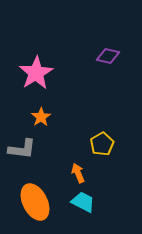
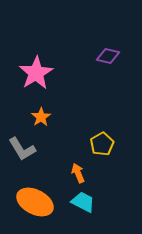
gray L-shape: rotated 52 degrees clockwise
orange ellipse: rotated 36 degrees counterclockwise
